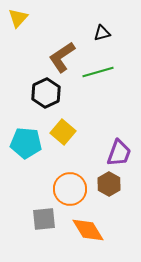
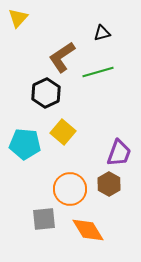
cyan pentagon: moved 1 px left, 1 px down
